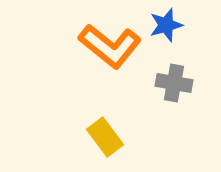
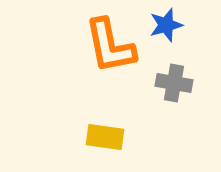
orange L-shape: rotated 40 degrees clockwise
yellow rectangle: rotated 45 degrees counterclockwise
